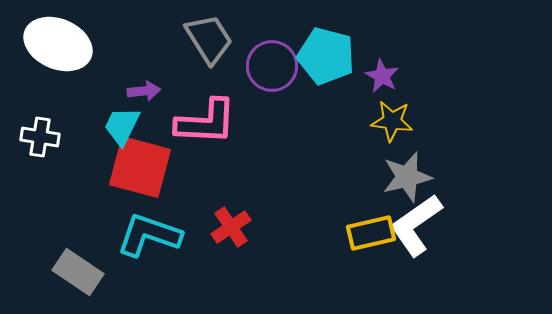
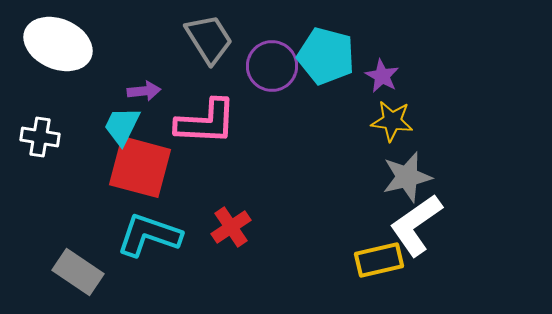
yellow rectangle: moved 8 px right, 27 px down
